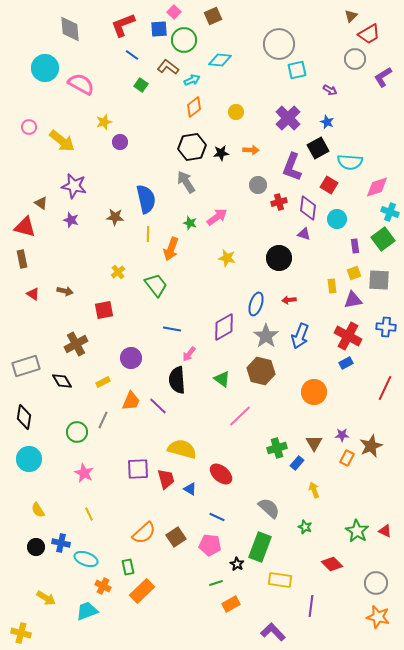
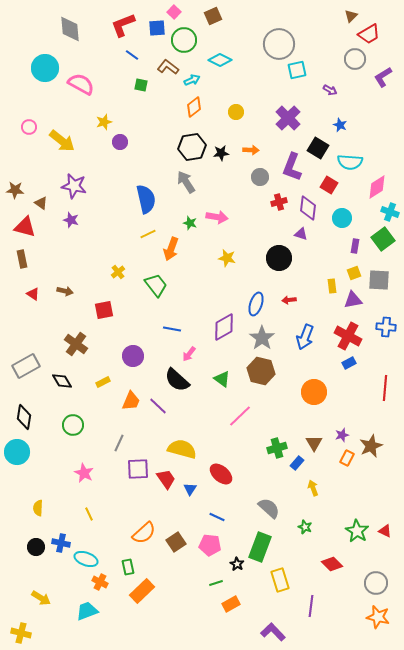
blue square at (159, 29): moved 2 px left, 1 px up
cyan diamond at (220, 60): rotated 20 degrees clockwise
green square at (141, 85): rotated 24 degrees counterclockwise
blue star at (327, 122): moved 13 px right, 3 px down
black square at (318, 148): rotated 30 degrees counterclockwise
gray circle at (258, 185): moved 2 px right, 8 px up
pink diamond at (377, 187): rotated 15 degrees counterclockwise
brown star at (115, 217): moved 100 px left, 27 px up
pink arrow at (217, 217): rotated 45 degrees clockwise
cyan circle at (337, 219): moved 5 px right, 1 px up
yellow line at (148, 234): rotated 63 degrees clockwise
purple triangle at (304, 234): moved 3 px left
purple rectangle at (355, 246): rotated 16 degrees clockwise
gray star at (266, 336): moved 4 px left, 2 px down
blue arrow at (300, 336): moved 5 px right, 1 px down
brown cross at (76, 344): rotated 25 degrees counterclockwise
purple circle at (131, 358): moved 2 px right, 2 px up
blue rectangle at (346, 363): moved 3 px right
gray rectangle at (26, 366): rotated 12 degrees counterclockwise
black semicircle at (177, 380): rotated 44 degrees counterclockwise
red line at (385, 388): rotated 20 degrees counterclockwise
gray line at (103, 420): moved 16 px right, 23 px down
green circle at (77, 432): moved 4 px left, 7 px up
purple star at (342, 435): rotated 16 degrees counterclockwise
cyan circle at (29, 459): moved 12 px left, 7 px up
red trapezoid at (166, 479): rotated 20 degrees counterclockwise
blue triangle at (190, 489): rotated 32 degrees clockwise
yellow arrow at (314, 490): moved 1 px left, 2 px up
yellow semicircle at (38, 510): moved 2 px up; rotated 35 degrees clockwise
brown square at (176, 537): moved 5 px down
yellow rectangle at (280, 580): rotated 65 degrees clockwise
orange cross at (103, 586): moved 3 px left, 4 px up
yellow arrow at (46, 598): moved 5 px left
